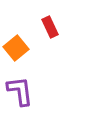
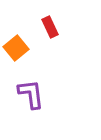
purple L-shape: moved 11 px right, 3 px down
